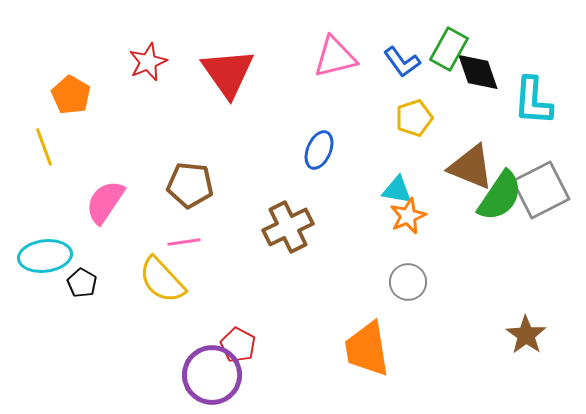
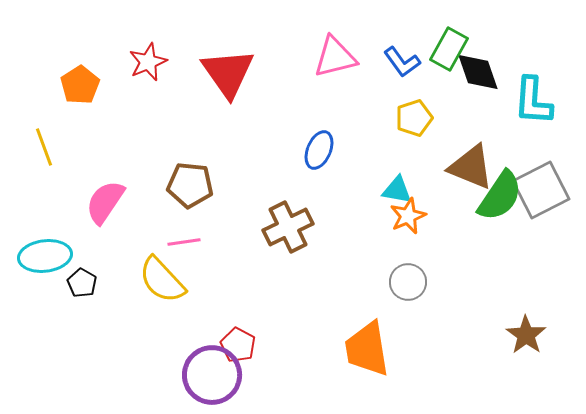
orange pentagon: moved 9 px right, 10 px up; rotated 9 degrees clockwise
